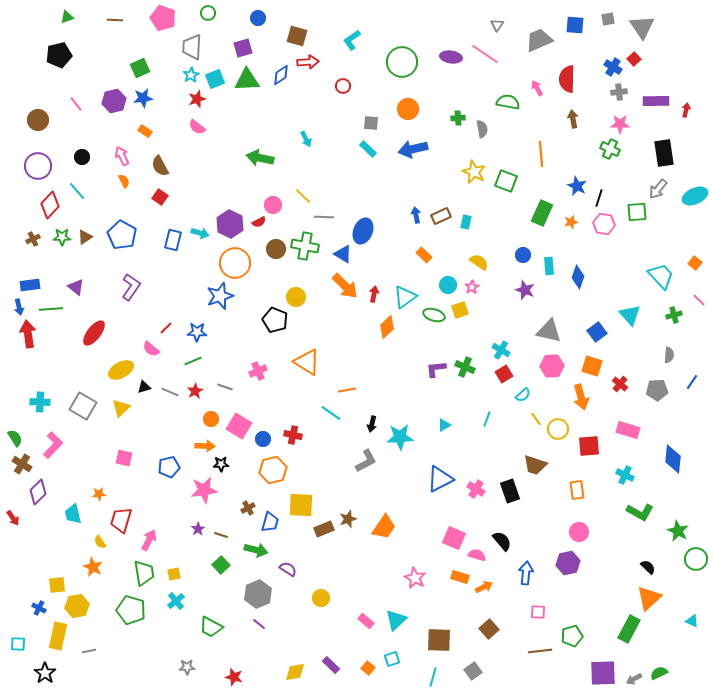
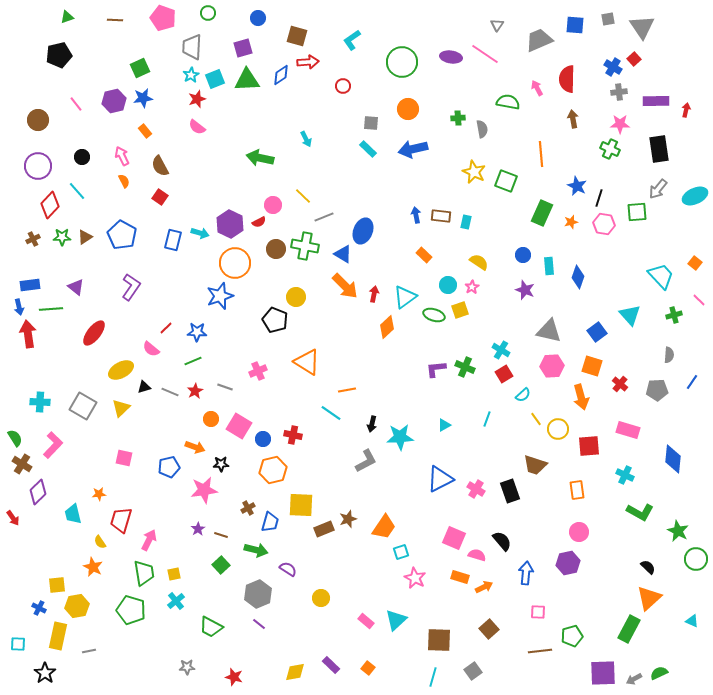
orange rectangle at (145, 131): rotated 16 degrees clockwise
black rectangle at (664, 153): moved 5 px left, 4 px up
brown rectangle at (441, 216): rotated 30 degrees clockwise
gray line at (324, 217): rotated 24 degrees counterclockwise
orange arrow at (205, 446): moved 10 px left, 1 px down; rotated 18 degrees clockwise
cyan square at (392, 659): moved 9 px right, 107 px up
